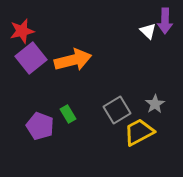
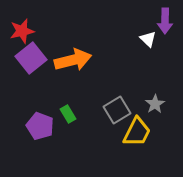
white triangle: moved 8 px down
yellow trapezoid: moved 2 px left; rotated 144 degrees clockwise
